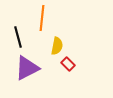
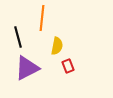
red rectangle: moved 2 px down; rotated 24 degrees clockwise
